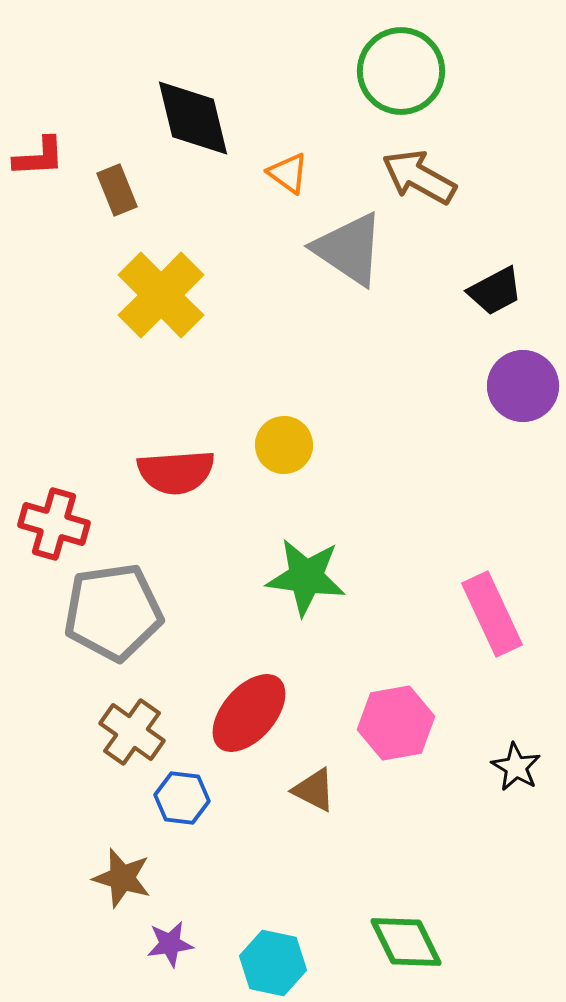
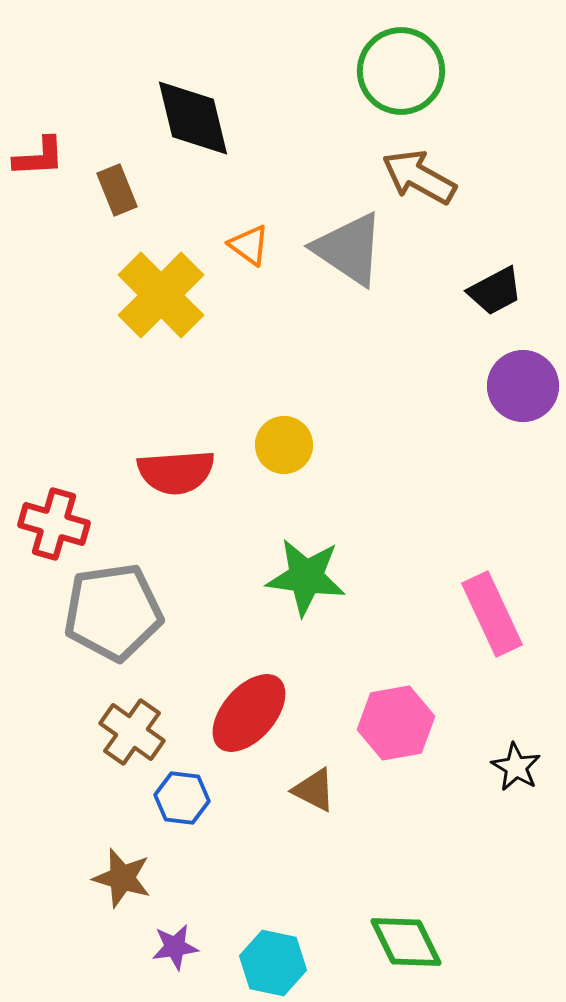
orange triangle: moved 39 px left, 72 px down
purple star: moved 5 px right, 3 px down
